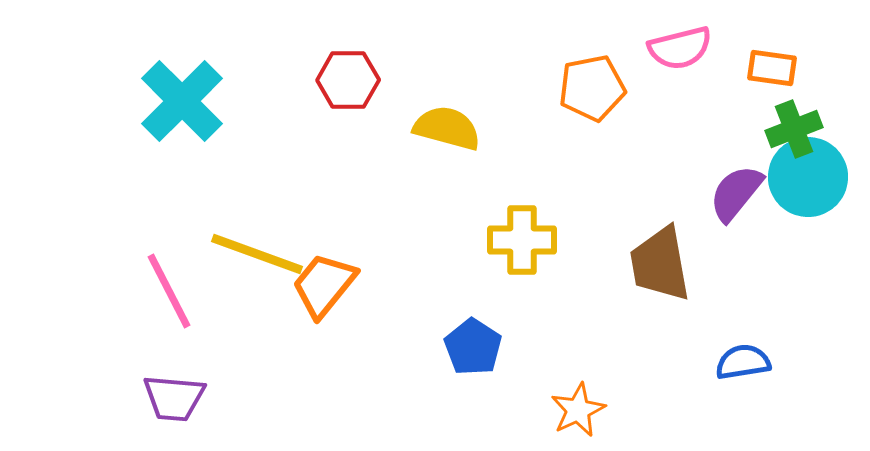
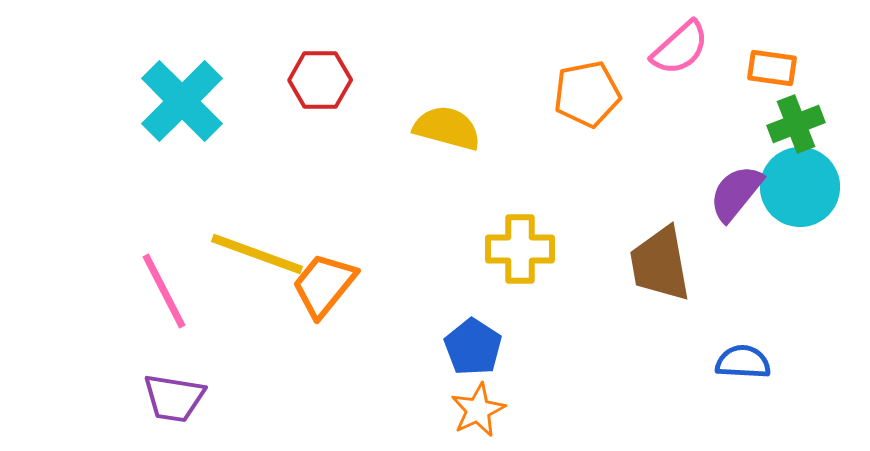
pink semicircle: rotated 28 degrees counterclockwise
red hexagon: moved 28 px left
orange pentagon: moved 5 px left, 6 px down
green cross: moved 2 px right, 5 px up
cyan circle: moved 8 px left, 10 px down
yellow cross: moved 2 px left, 9 px down
pink line: moved 5 px left
blue semicircle: rotated 12 degrees clockwise
purple trapezoid: rotated 4 degrees clockwise
orange star: moved 100 px left
